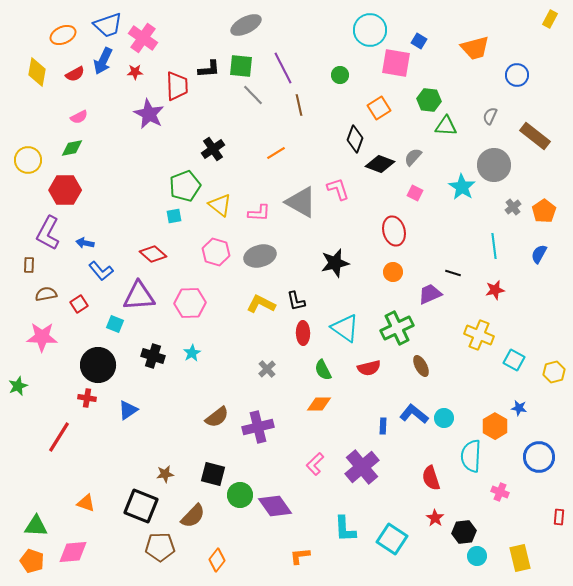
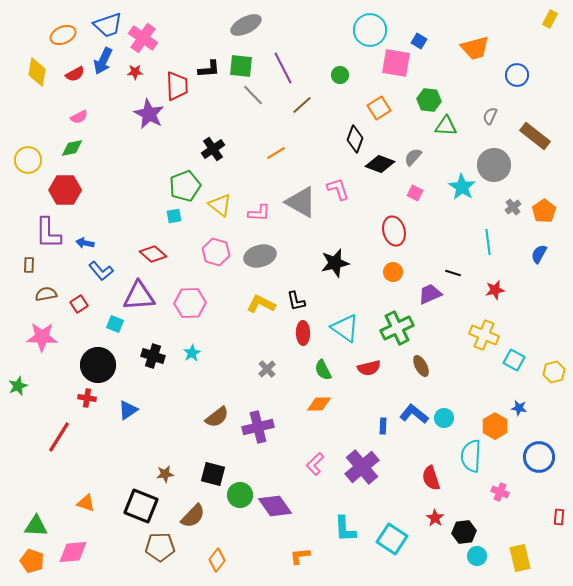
brown line at (299, 105): moved 3 px right; rotated 60 degrees clockwise
purple L-shape at (48, 233): rotated 28 degrees counterclockwise
cyan line at (494, 246): moved 6 px left, 4 px up
yellow cross at (479, 335): moved 5 px right
